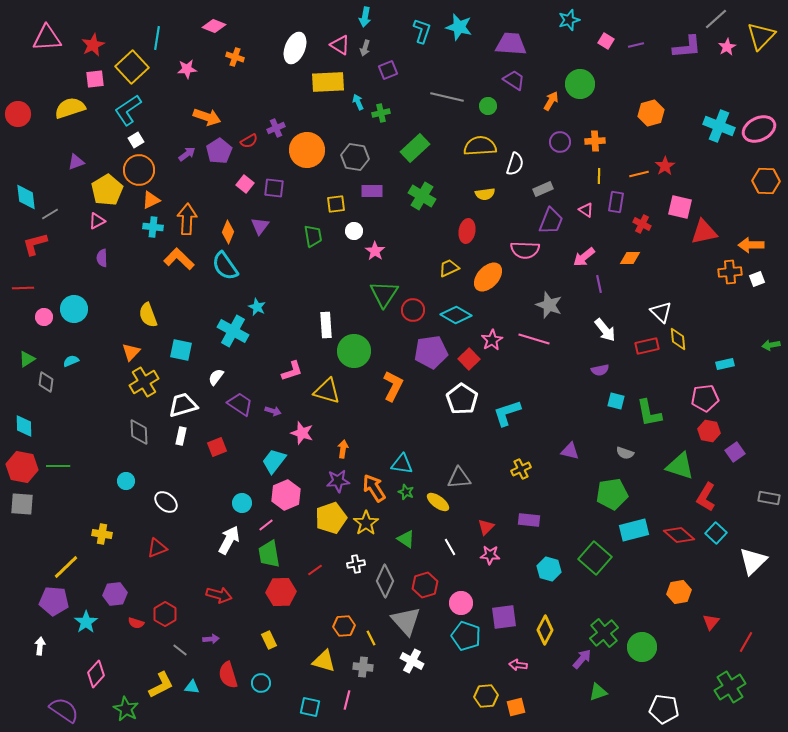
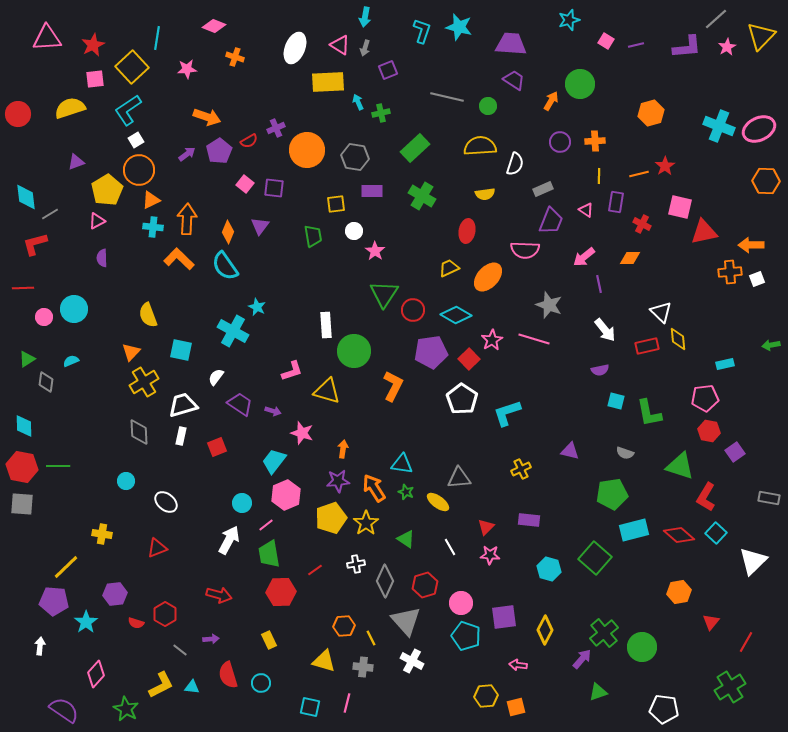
pink line at (347, 700): moved 3 px down
